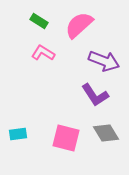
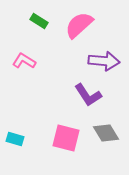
pink L-shape: moved 19 px left, 8 px down
purple arrow: rotated 16 degrees counterclockwise
purple L-shape: moved 7 px left
cyan rectangle: moved 3 px left, 5 px down; rotated 24 degrees clockwise
